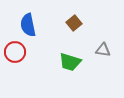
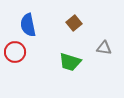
gray triangle: moved 1 px right, 2 px up
